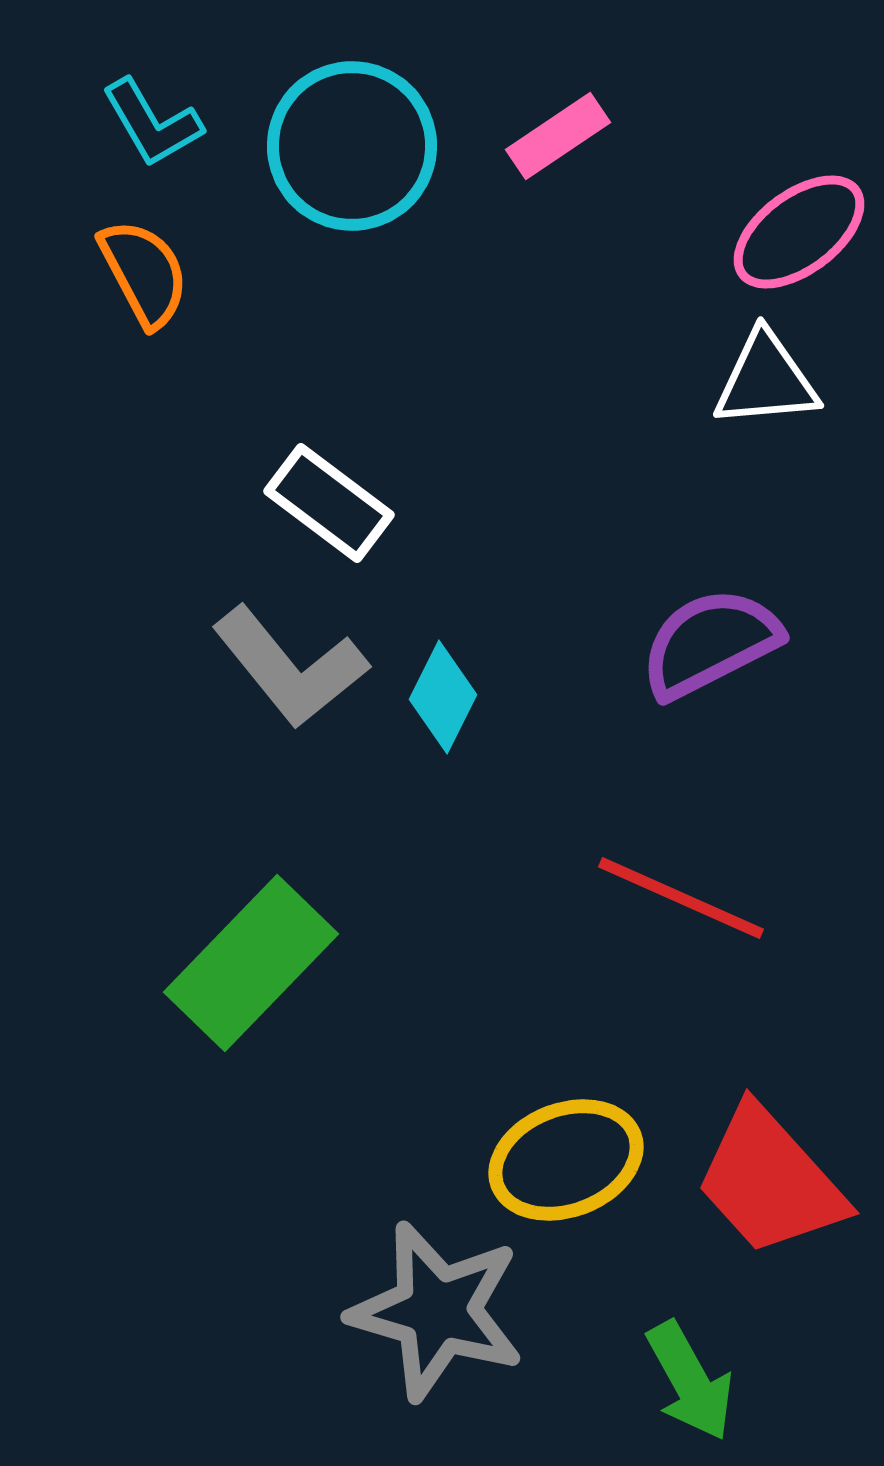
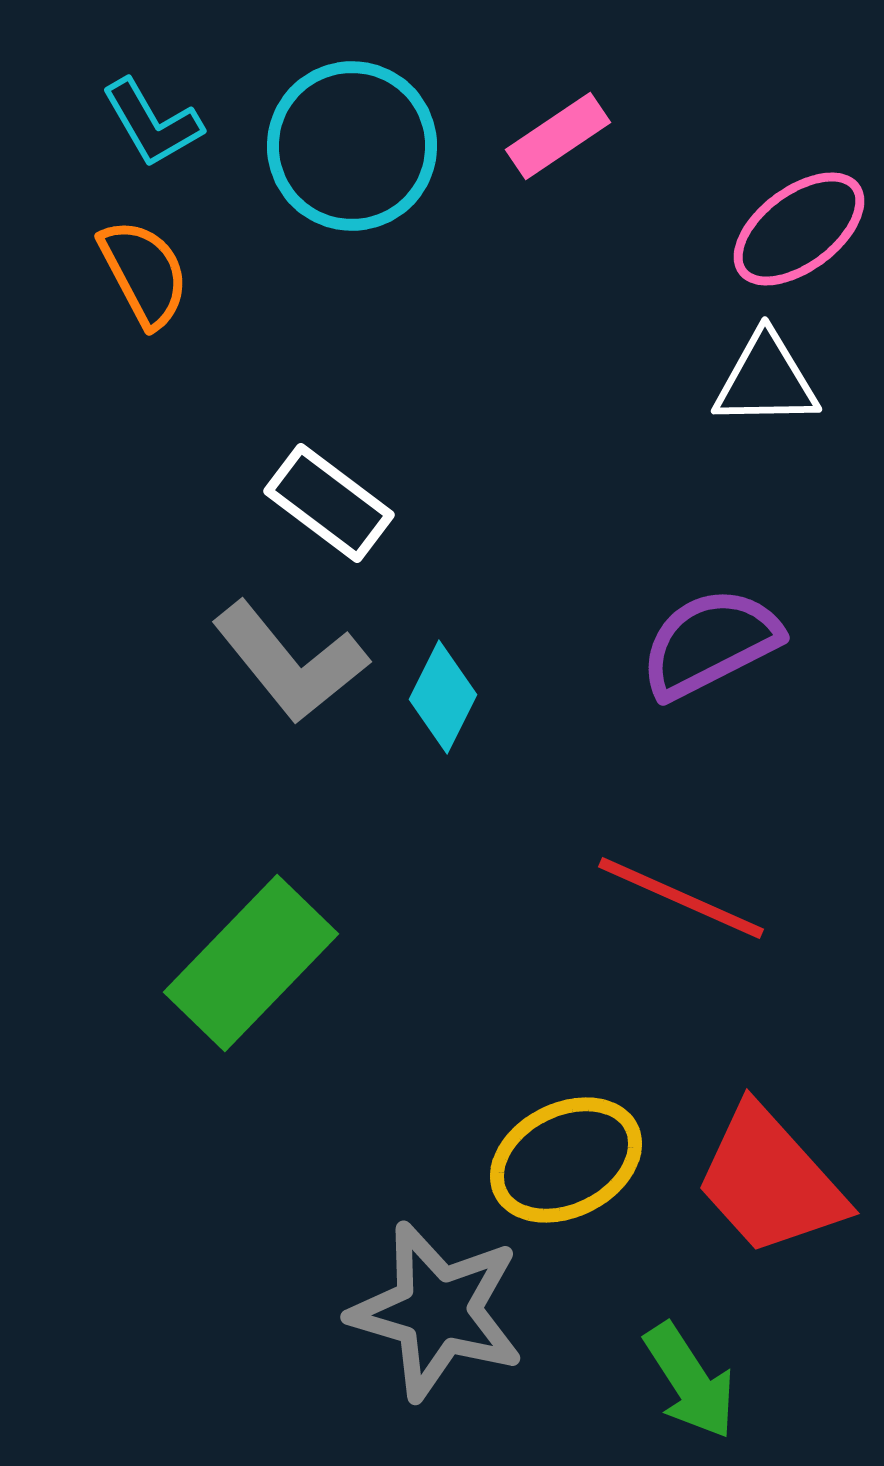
pink ellipse: moved 3 px up
white triangle: rotated 4 degrees clockwise
gray L-shape: moved 5 px up
yellow ellipse: rotated 6 degrees counterclockwise
green arrow: rotated 4 degrees counterclockwise
